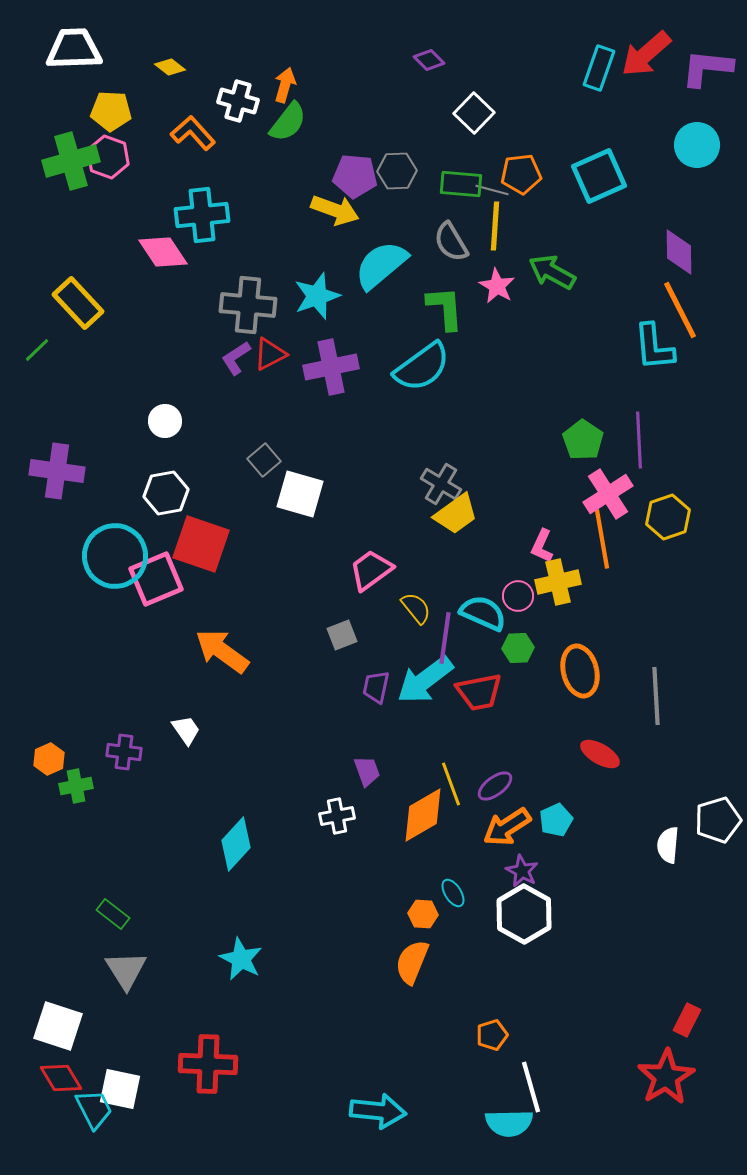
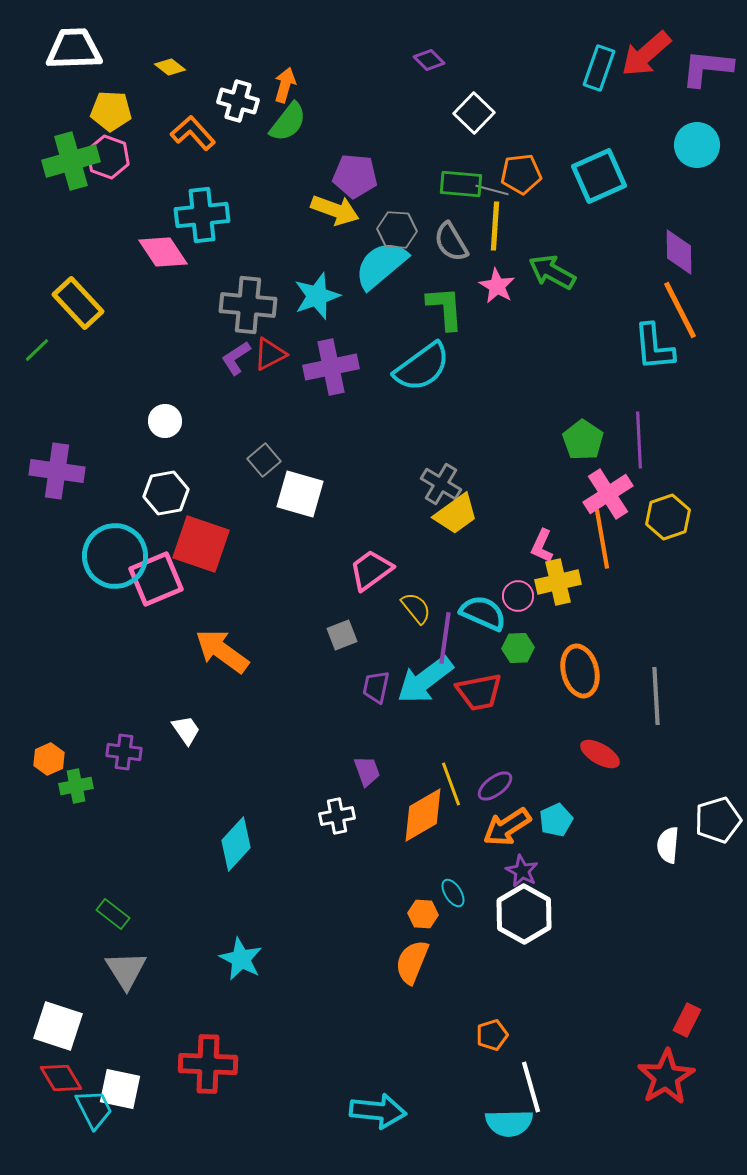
gray hexagon at (397, 171): moved 59 px down; rotated 6 degrees clockwise
